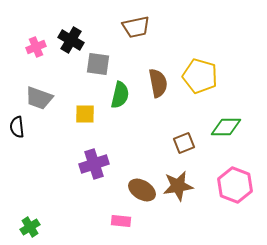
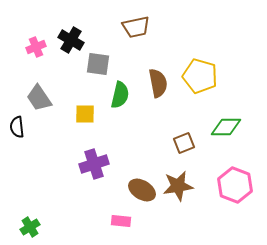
gray trapezoid: rotated 36 degrees clockwise
